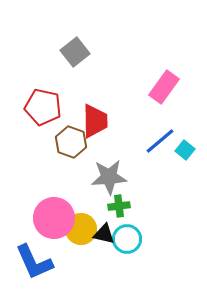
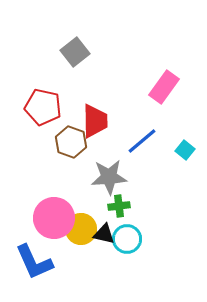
blue line: moved 18 px left
